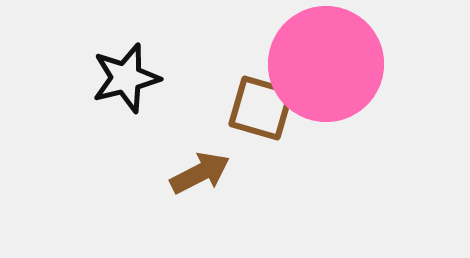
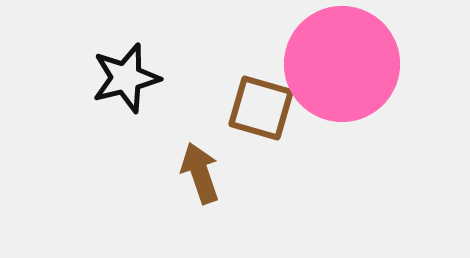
pink circle: moved 16 px right
brown arrow: rotated 82 degrees counterclockwise
